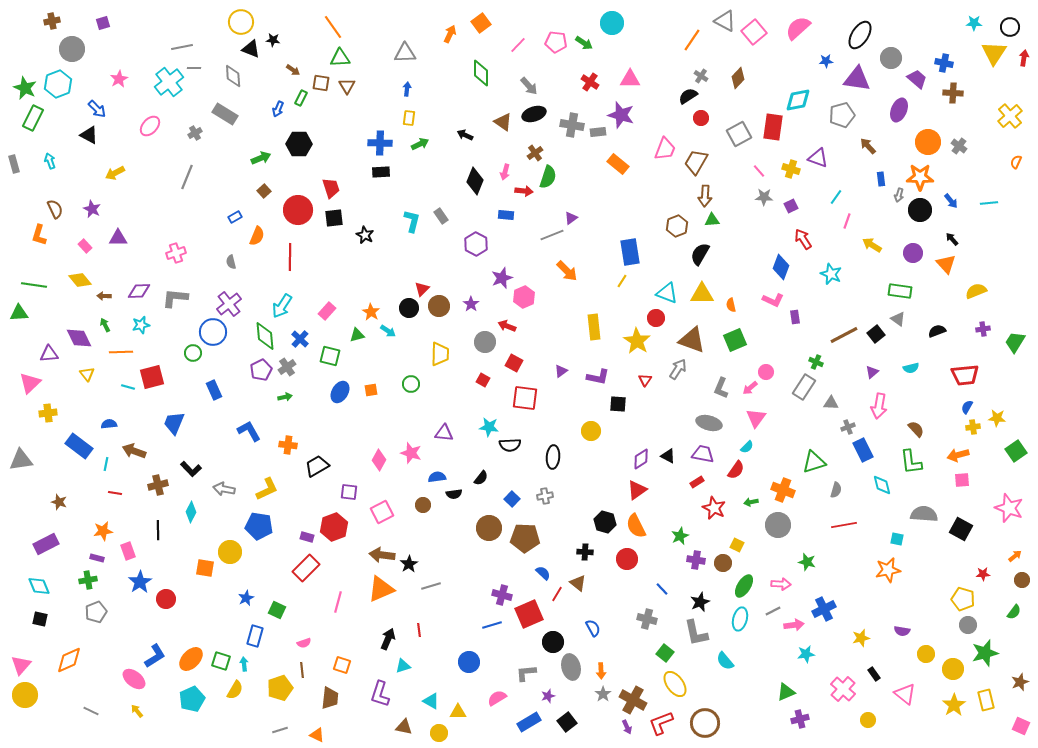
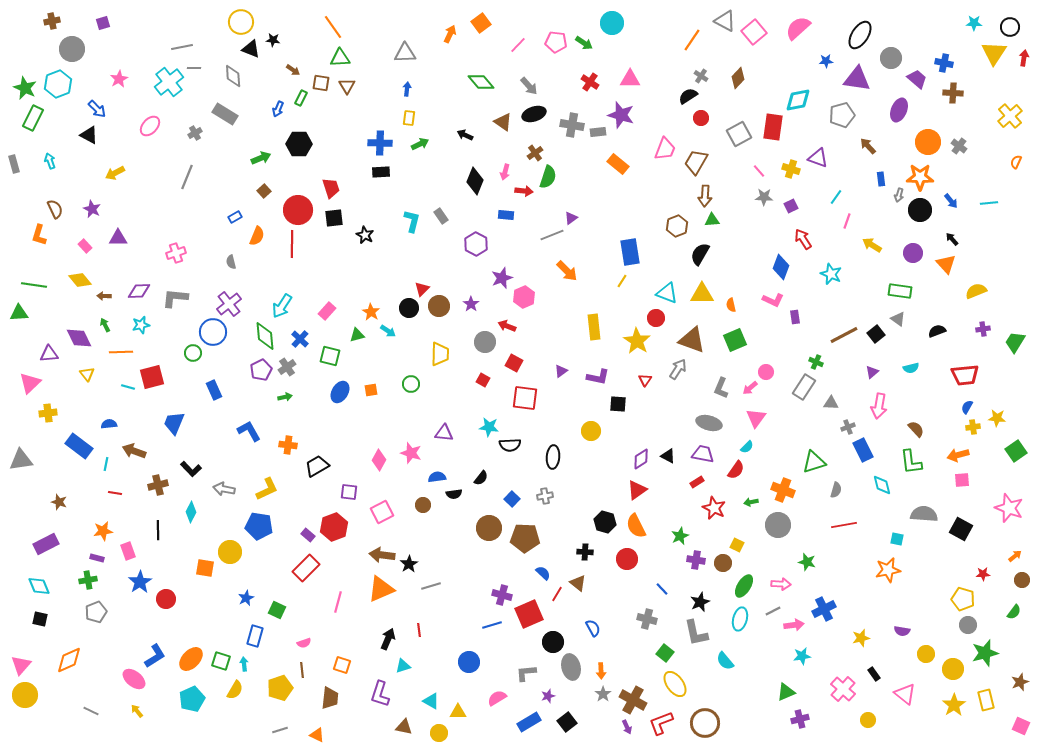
green diamond at (481, 73): moved 9 px down; rotated 40 degrees counterclockwise
red line at (290, 257): moved 2 px right, 13 px up
purple rectangle at (307, 537): moved 1 px right, 2 px up; rotated 24 degrees clockwise
cyan star at (806, 654): moved 4 px left, 2 px down
